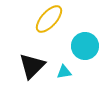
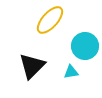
yellow ellipse: moved 1 px right, 1 px down
cyan triangle: moved 7 px right
